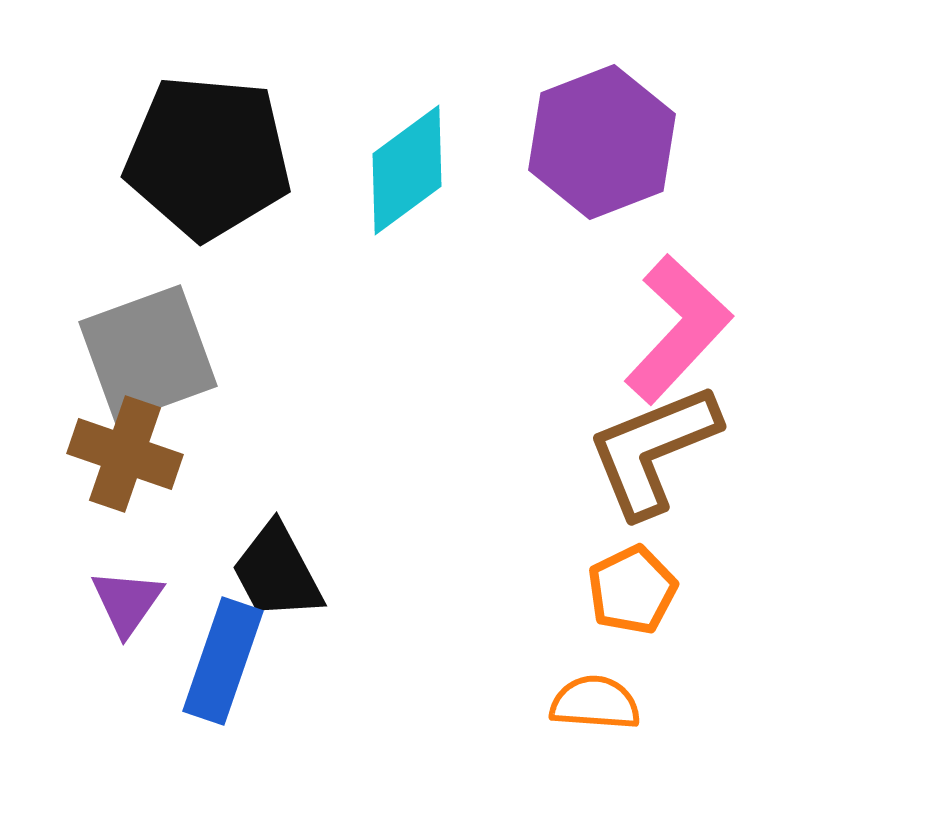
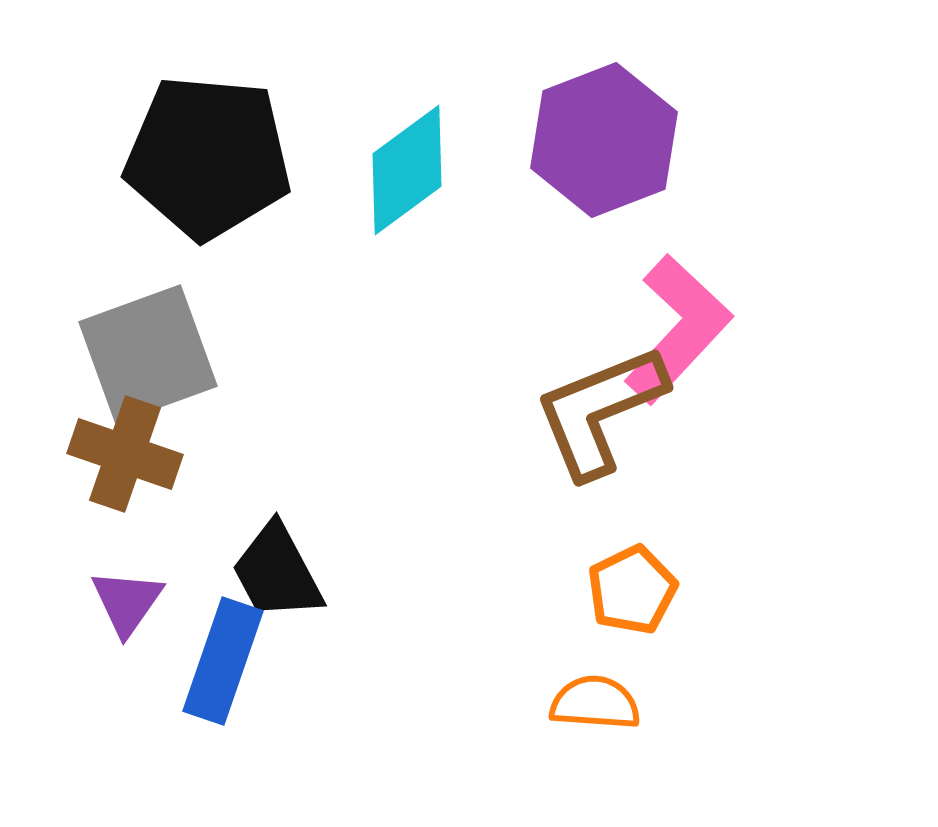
purple hexagon: moved 2 px right, 2 px up
brown L-shape: moved 53 px left, 39 px up
